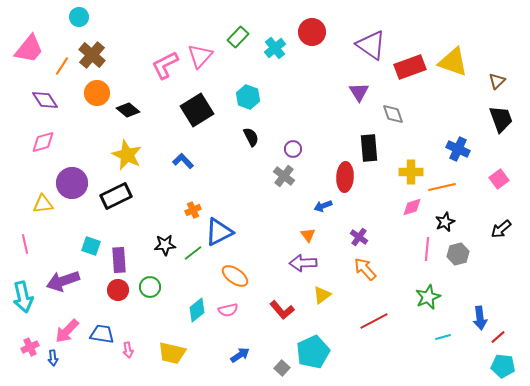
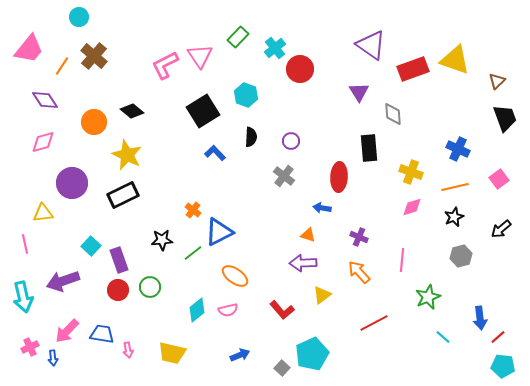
red circle at (312, 32): moved 12 px left, 37 px down
brown cross at (92, 55): moved 2 px right, 1 px down
pink triangle at (200, 56): rotated 16 degrees counterclockwise
yellow triangle at (453, 62): moved 2 px right, 2 px up
red rectangle at (410, 67): moved 3 px right, 2 px down
orange circle at (97, 93): moved 3 px left, 29 px down
cyan hexagon at (248, 97): moved 2 px left, 2 px up
black diamond at (128, 110): moved 4 px right, 1 px down
black square at (197, 110): moved 6 px right, 1 px down
gray diamond at (393, 114): rotated 15 degrees clockwise
black trapezoid at (501, 119): moved 4 px right, 1 px up
black semicircle at (251, 137): rotated 30 degrees clockwise
purple circle at (293, 149): moved 2 px left, 8 px up
blue L-shape at (183, 161): moved 32 px right, 8 px up
yellow cross at (411, 172): rotated 20 degrees clockwise
red ellipse at (345, 177): moved 6 px left
orange line at (442, 187): moved 13 px right
black rectangle at (116, 196): moved 7 px right, 1 px up
yellow triangle at (43, 204): moved 9 px down
blue arrow at (323, 206): moved 1 px left, 2 px down; rotated 30 degrees clockwise
orange cross at (193, 210): rotated 28 degrees counterclockwise
black star at (445, 222): moved 9 px right, 5 px up
orange triangle at (308, 235): rotated 35 degrees counterclockwise
purple cross at (359, 237): rotated 12 degrees counterclockwise
black star at (165, 245): moved 3 px left, 5 px up
cyan square at (91, 246): rotated 24 degrees clockwise
pink line at (427, 249): moved 25 px left, 11 px down
gray hexagon at (458, 254): moved 3 px right, 2 px down
purple rectangle at (119, 260): rotated 15 degrees counterclockwise
orange arrow at (365, 269): moved 6 px left, 3 px down
red line at (374, 321): moved 2 px down
cyan line at (443, 337): rotated 56 degrees clockwise
cyan pentagon at (313, 352): moved 1 px left, 2 px down
blue arrow at (240, 355): rotated 12 degrees clockwise
